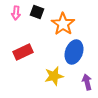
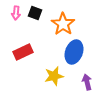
black square: moved 2 px left, 1 px down
